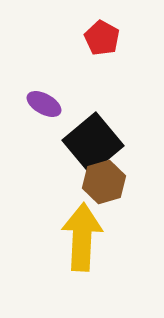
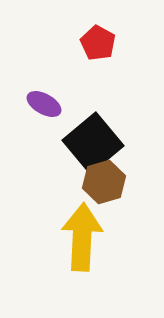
red pentagon: moved 4 px left, 5 px down
